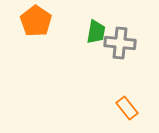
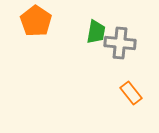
orange rectangle: moved 4 px right, 15 px up
